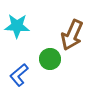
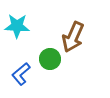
brown arrow: moved 1 px right, 2 px down
blue L-shape: moved 2 px right, 1 px up
